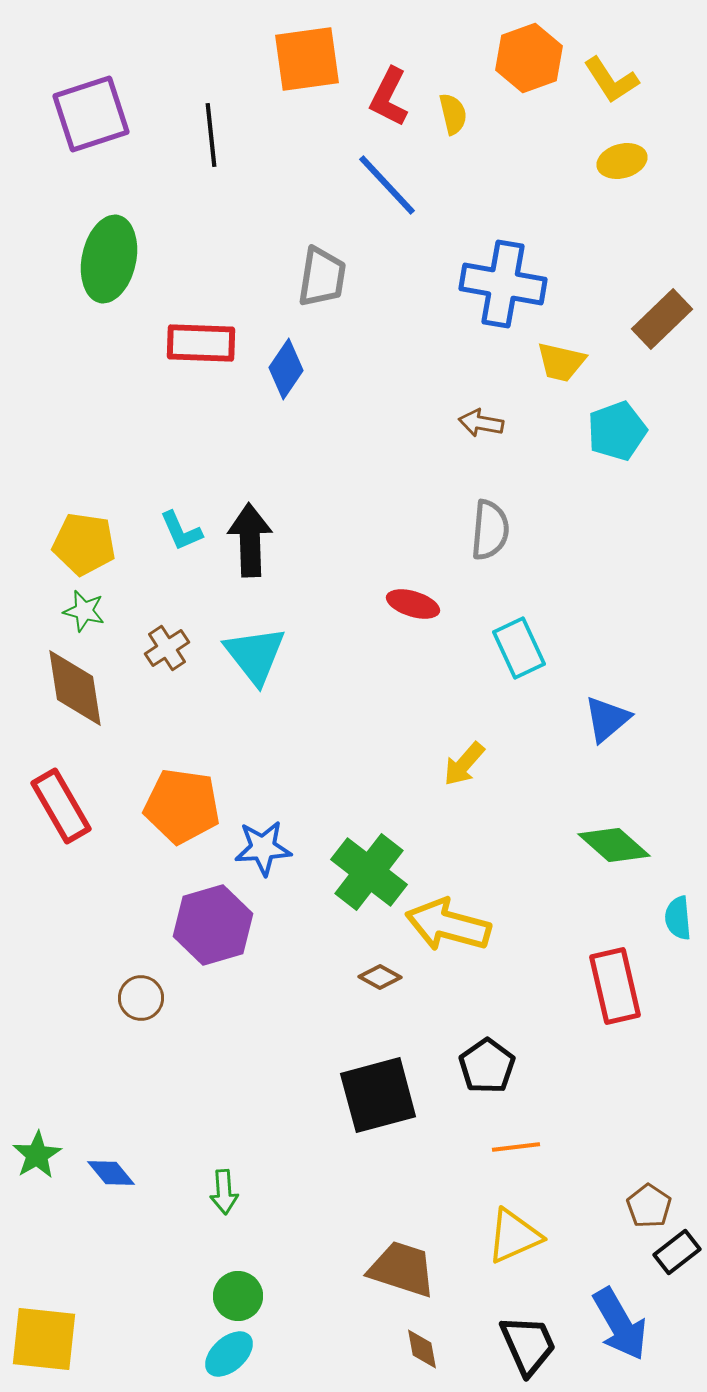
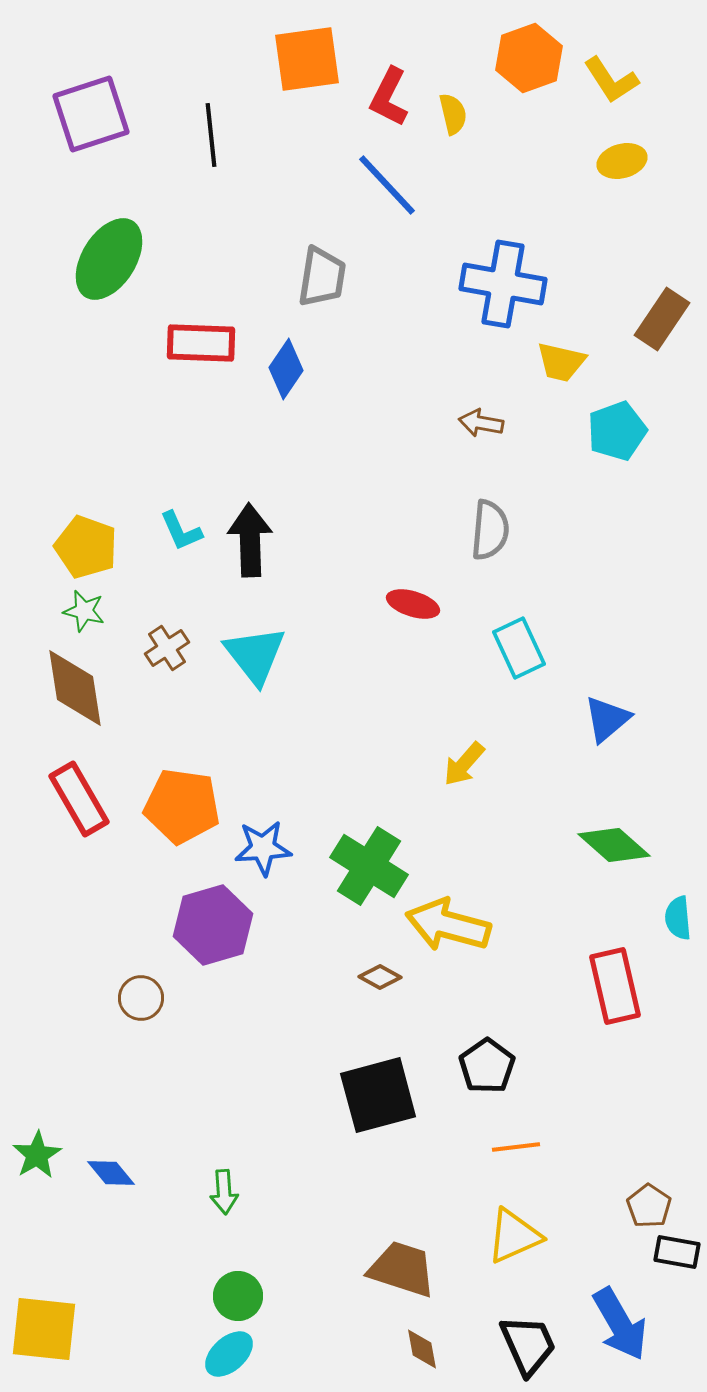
green ellipse at (109, 259): rotated 20 degrees clockwise
brown rectangle at (662, 319): rotated 12 degrees counterclockwise
yellow pentagon at (84, 544): moved 2 px right, 3 px down; rotated 12 degrees clockwise
red rectangle at (61, 806): moved 18 px right, 7 px up
green cross at (369, 872): moved 6 px up; rotated 6 degrees counterclockwise
black rectangle at (677, 1252): rotated 48 degrees clockwise
yellow square at (44, 1339): moved 10 px up
